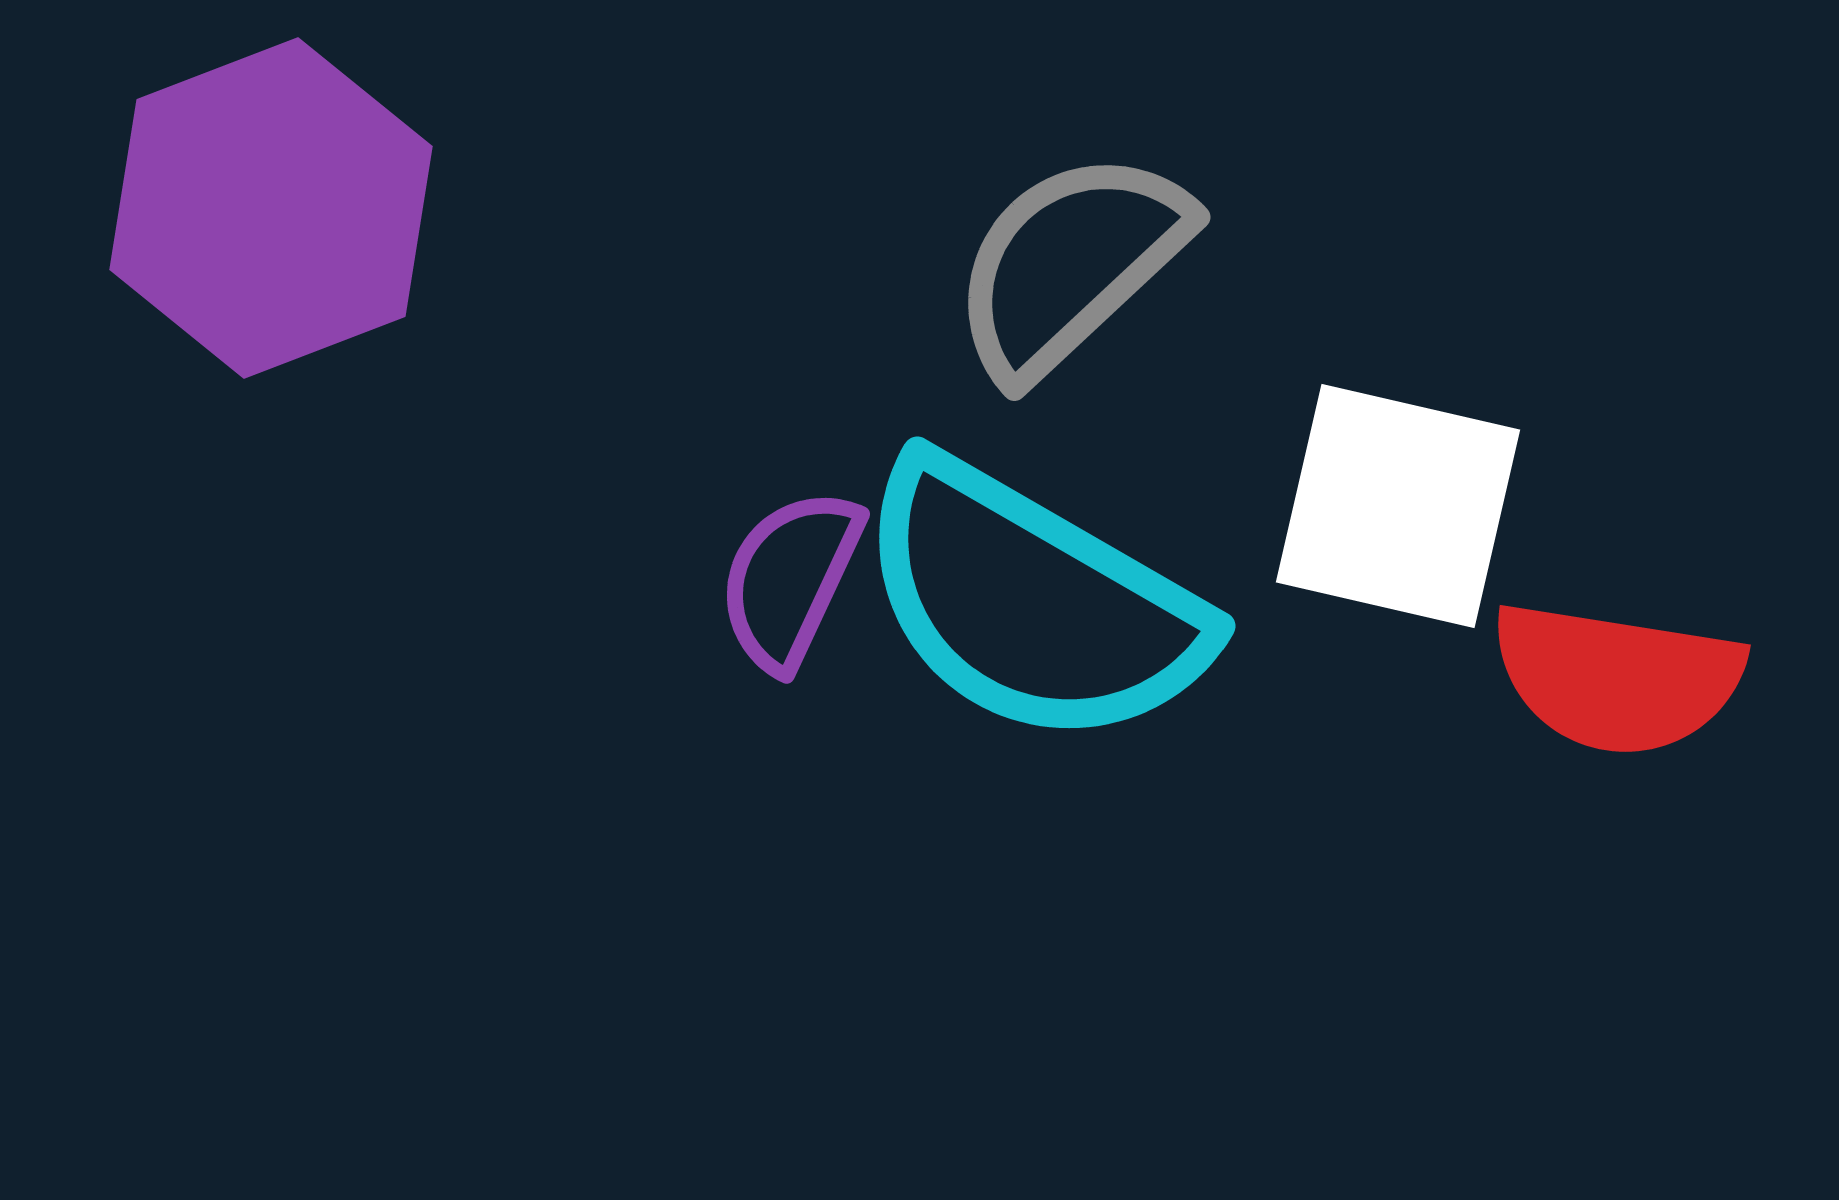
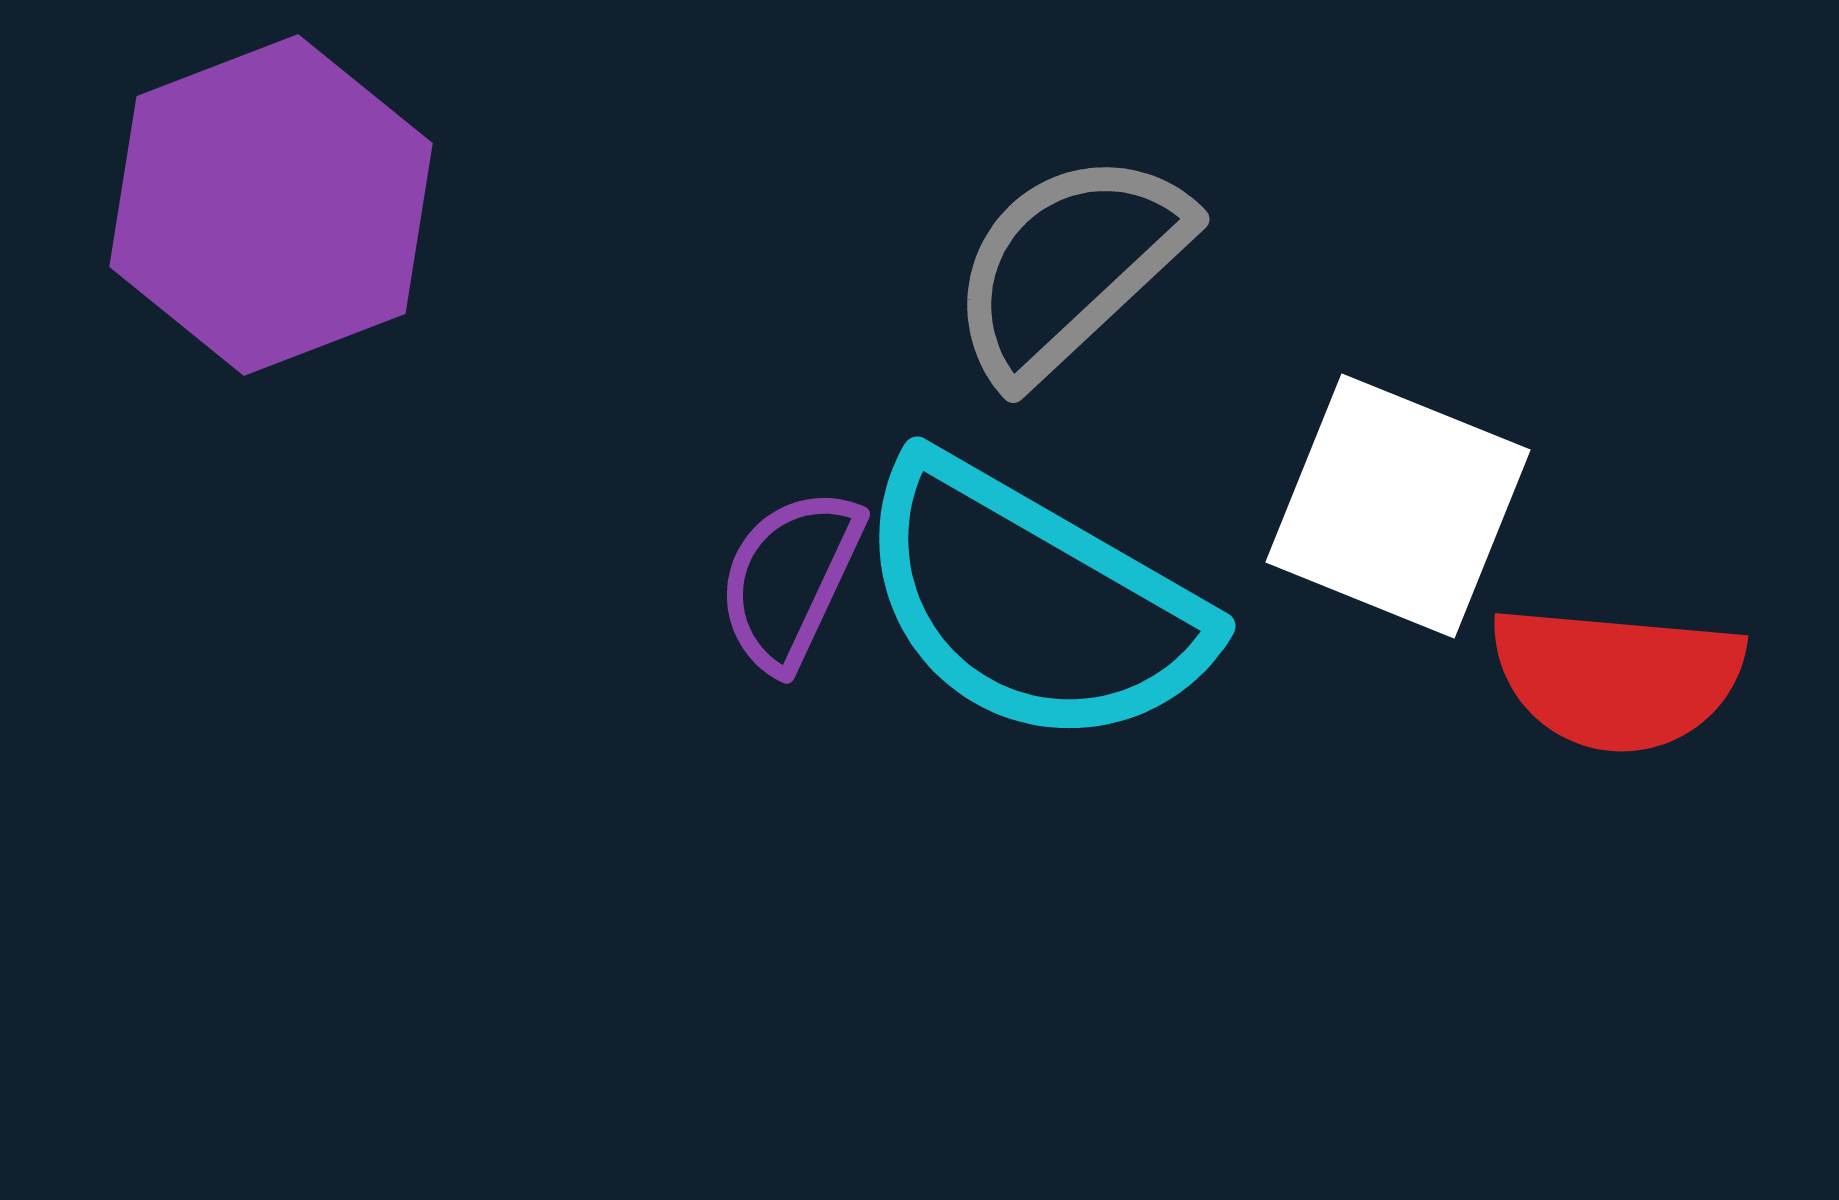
purple hexagon: moved 3 px up
gray semicircle: moved 1 px left, 2 px down
white square: rotated 9 degrees clockwise
red semicircle: rotated 4 degrees counterclockwise
